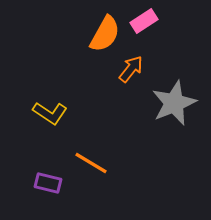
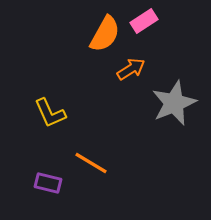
orange arrow: rotated 20 degrees clockwise
yellow L-shape: rotated 32 degrees clockwise
